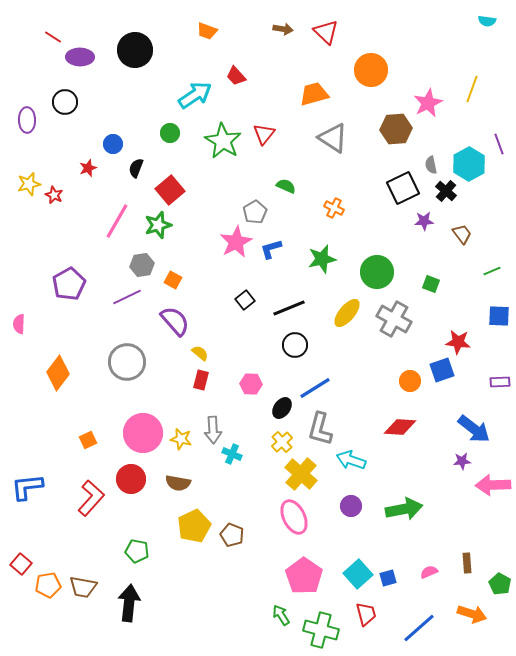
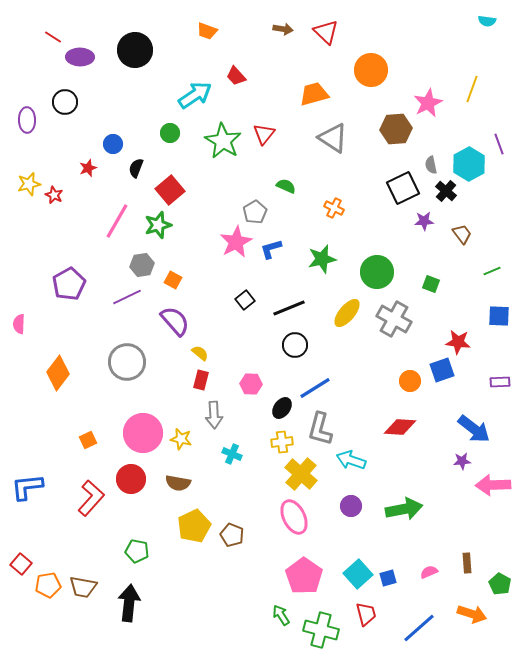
gray arrow at (213, 430): moved 1 px right, 15 px up
yellow cross at (282, 442): rotated 35 degrees clockwise
